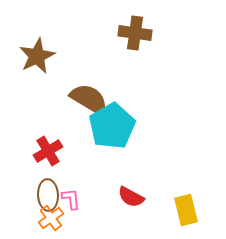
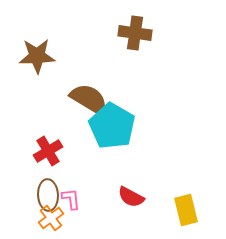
brown star: rotated 24 degrees clockwise
cyan pentagon: rotated 12 degrees counterclockwise
